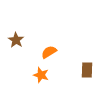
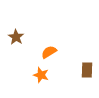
brown star: moved 3 px up
